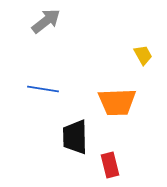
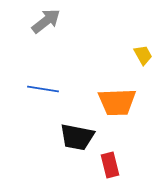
black trapezoid: moved 2 px right; rotated 78 degrees counterclockwise
